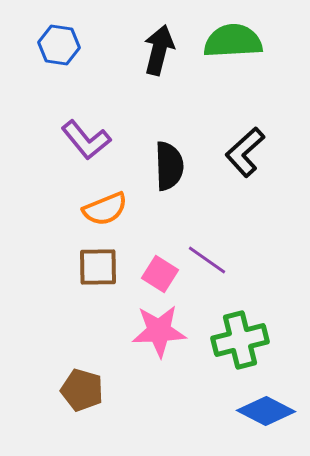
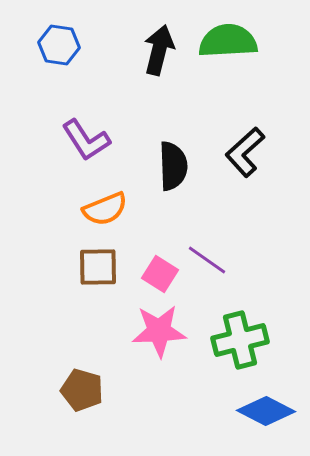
green semicircle: moved 5 px left
purple L-shape: rotated 6 degrees clockwise
black semicircle: moved 4 px right
